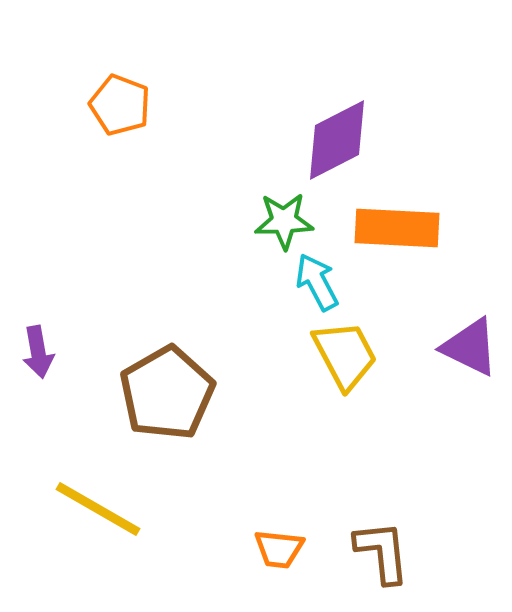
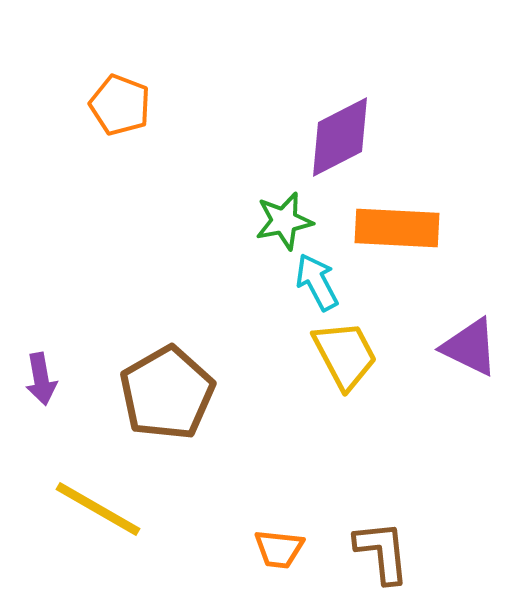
purple diamond: moved 3 px right, 3 px up
green star: rotated 10 degrees counterclockwise
purple arrow: moved 3 px right, 27 px down
